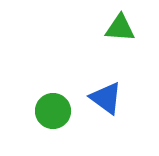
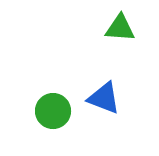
blue triangle: moved 2 px left; rotated 15 degrees counterclockwise
